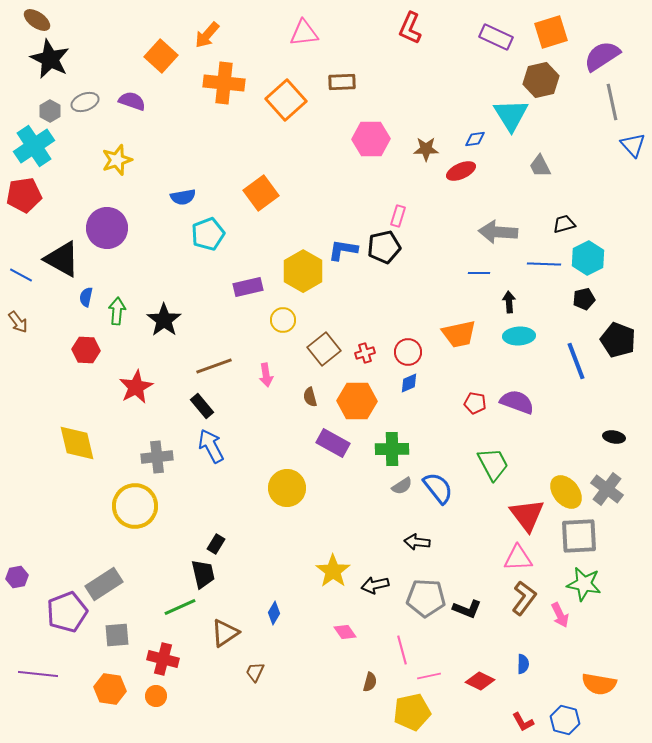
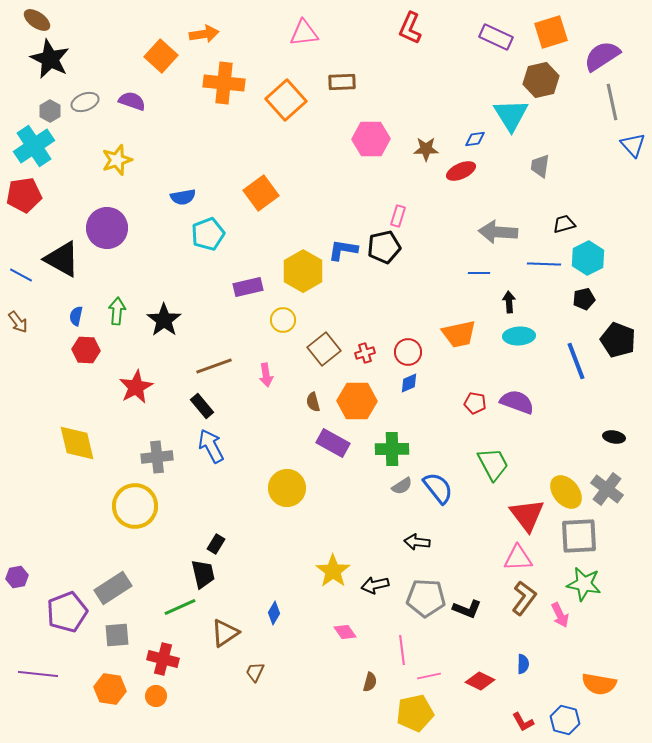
orange arrow at (207, 35): moved 3 px left, 1 px up; rotated 140 degrees counterclockwise
gray trapezoid at (540, 166): rotated 35 degrees clockwise
blue semicircle at (86, 297): moved 10 px left, 19 px down
brown semicircle at (310, 397): moved 3 px right, 5 px down
gray rectangle at (104, 584): moved 9 px right, 4 px down
pink line at (402, 650): rotated 8 degrees clockwise
yellow pentagon at (412, 712): moved 3 px right, 1 px down
